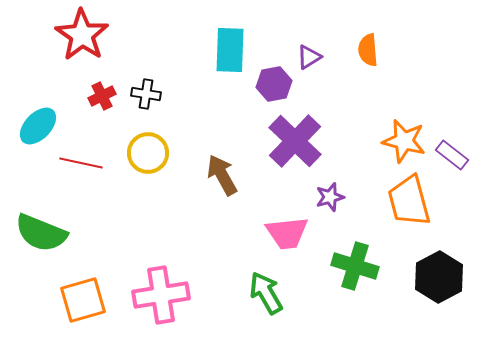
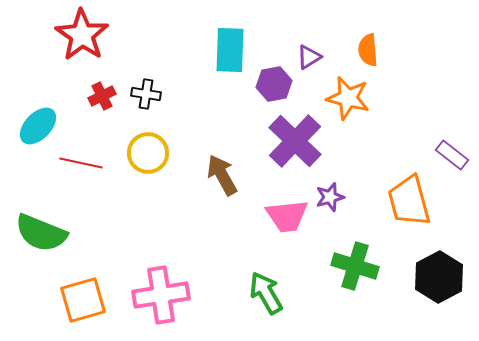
orange star: moved 56 px left, 43 px up
pink trapezoid: moved 17 px up
